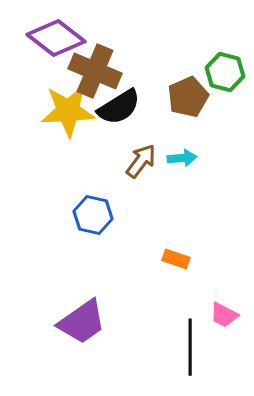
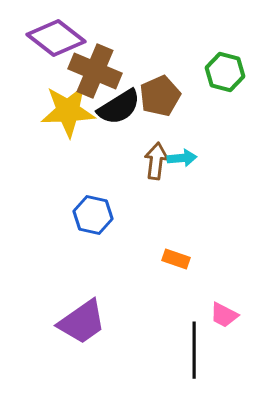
brown pentagon: moved 28 px left, 1 px up
brown arrow: moved 15 px right; rotated 30 degrees counterclockwise
black line: moved 4 px right, 3 px down
